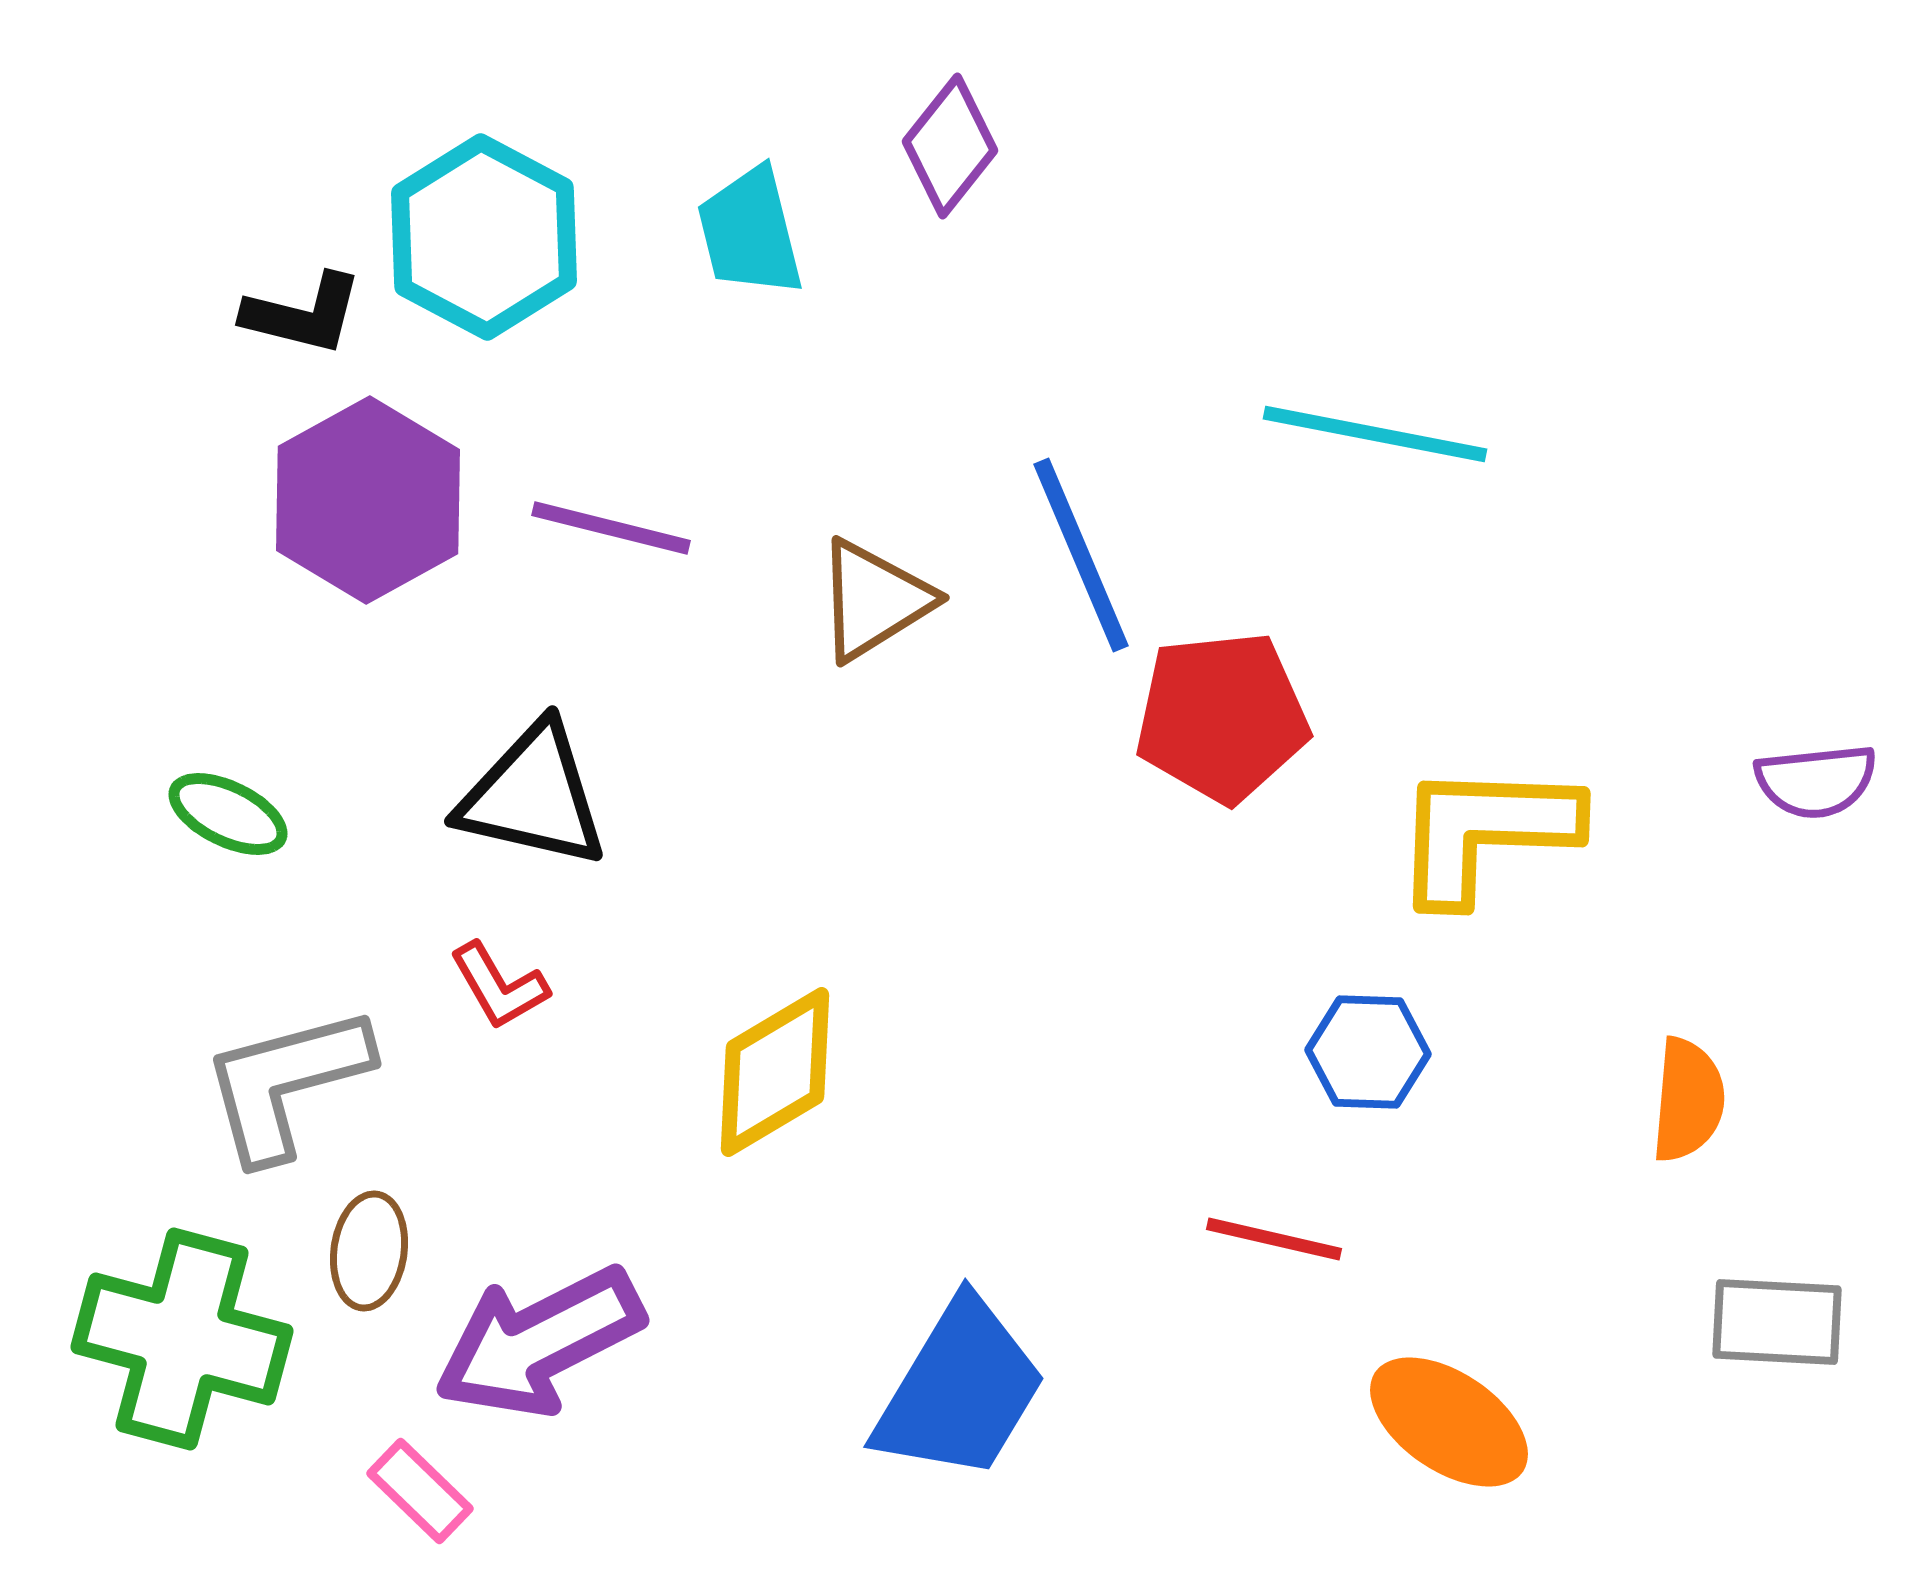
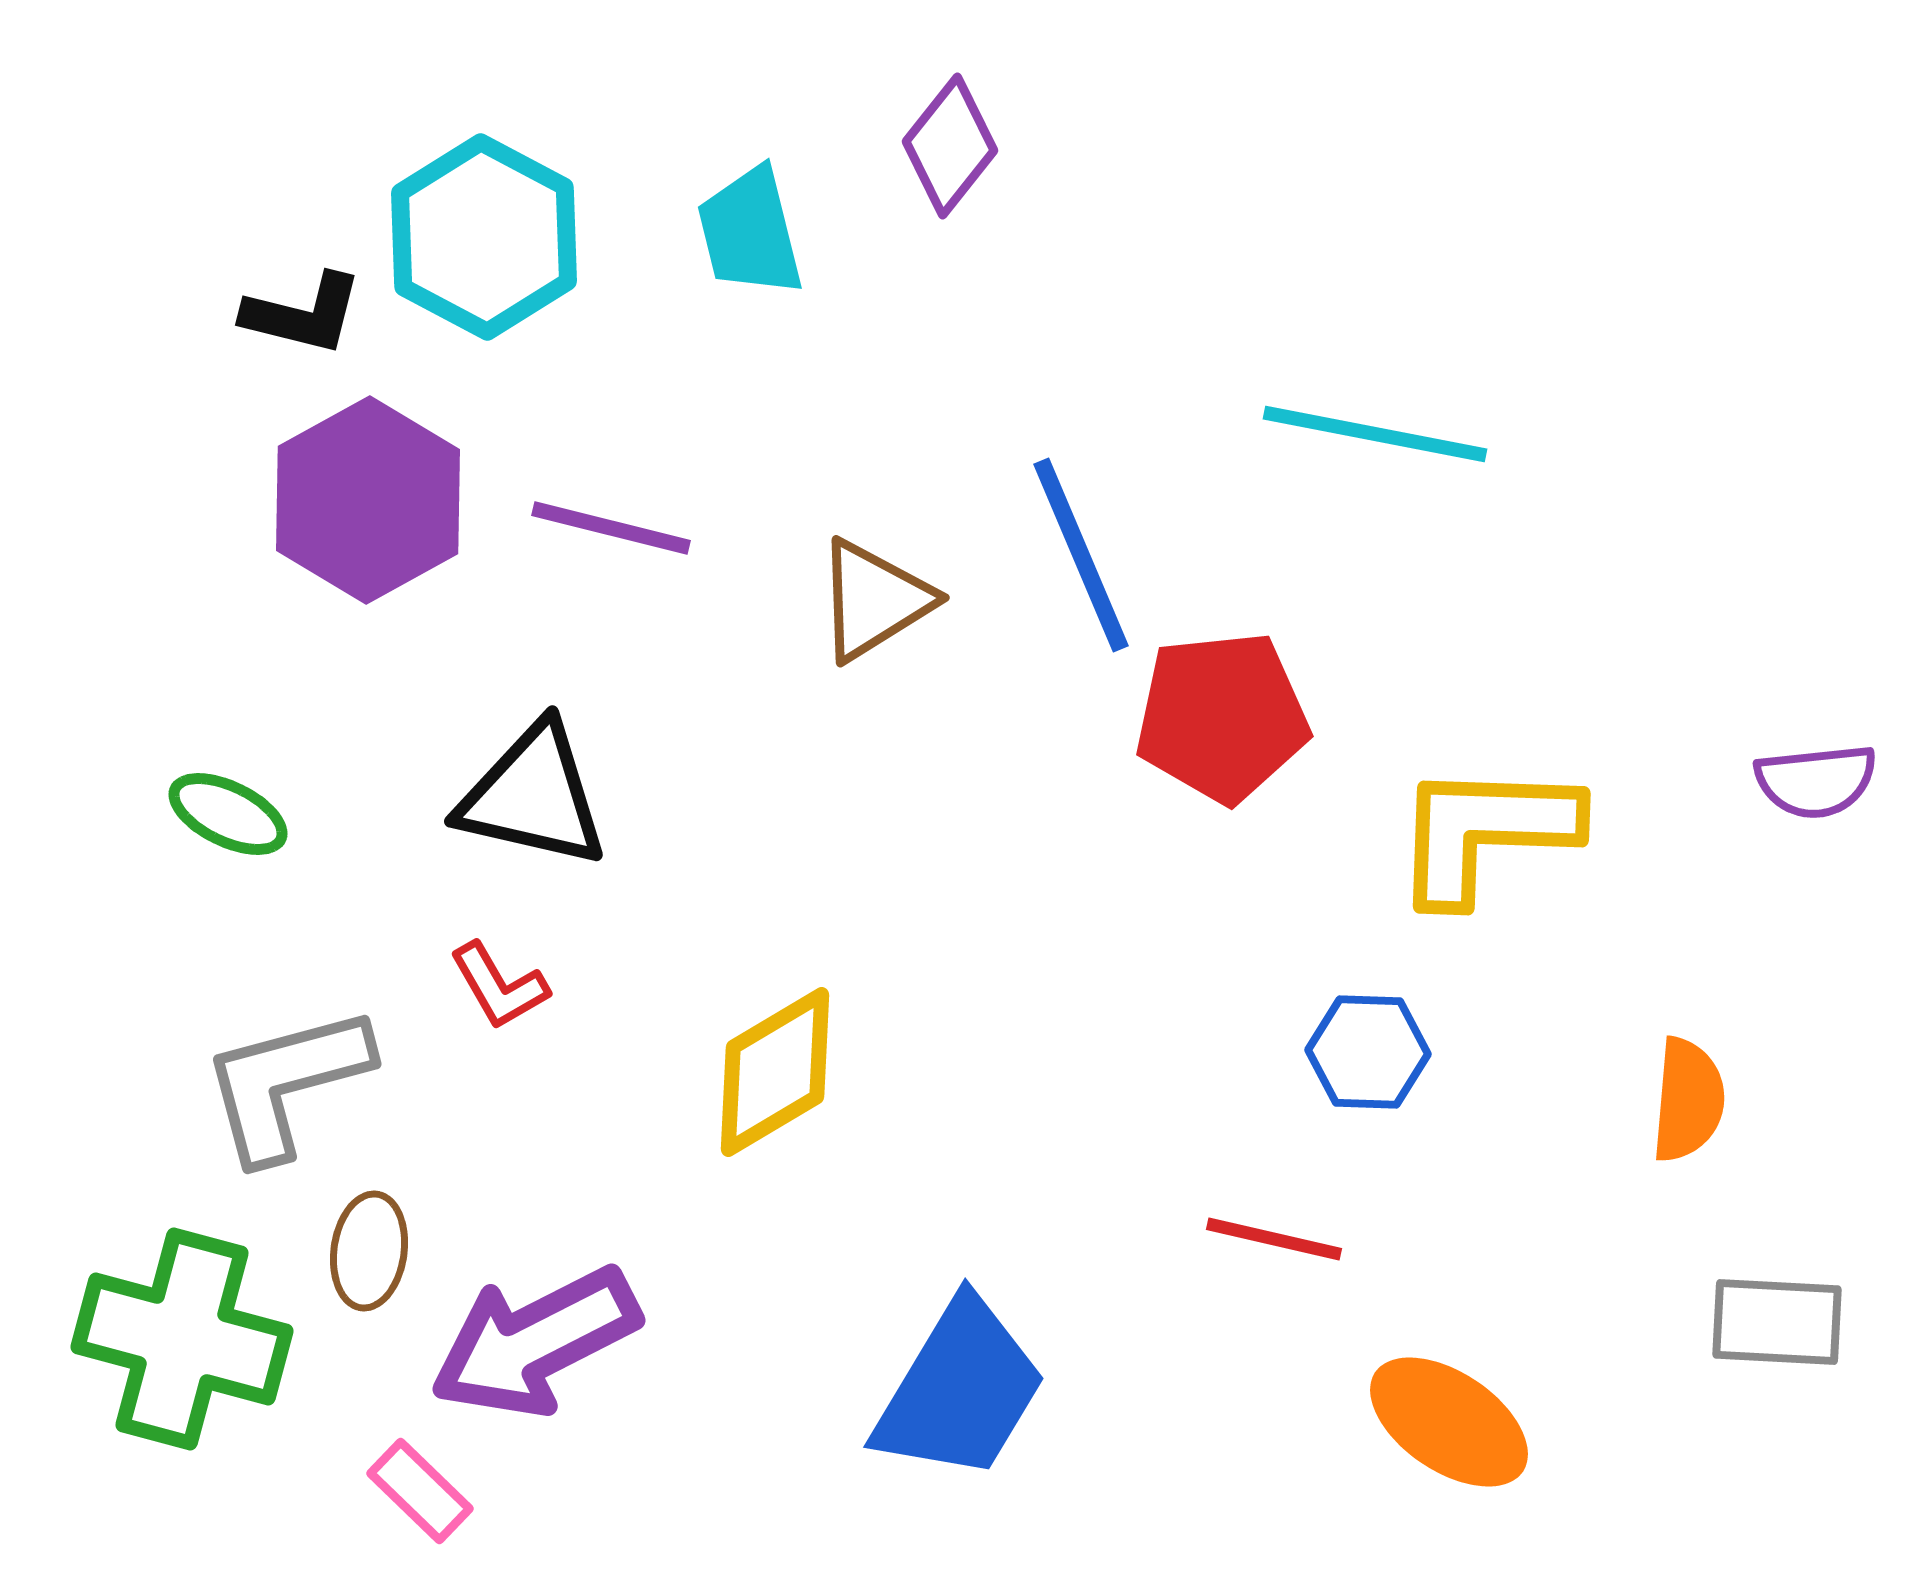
purple arrow: moved 4 px left
